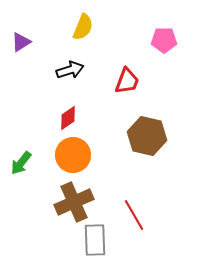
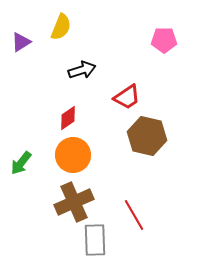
yellow semicircle: moved 22 px left
black arrow: moved 12 px right
red trapezoid: moved 16 px down; rotated 36 degrees clockwise
